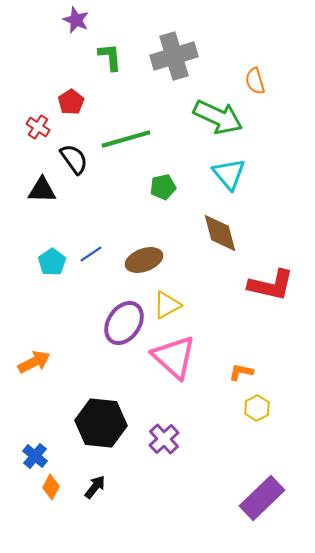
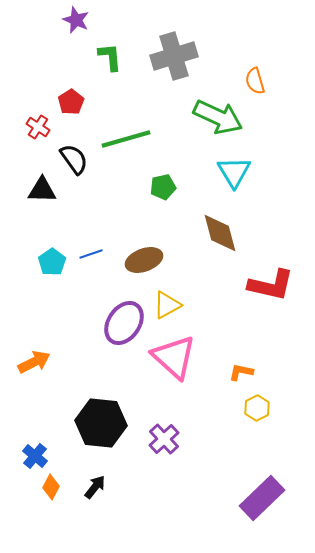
cyan triangle: moved 5 px right, 2 px up; rotated 9 degrees clockwise
blue line: rotated 15 degrees clockwise
